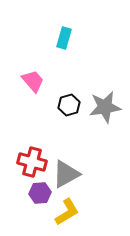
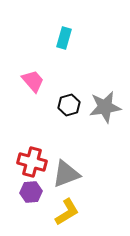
gray triangle: rotated 8 degrees clockwise
purple hexagon: moved 9 px left, 1 px up
